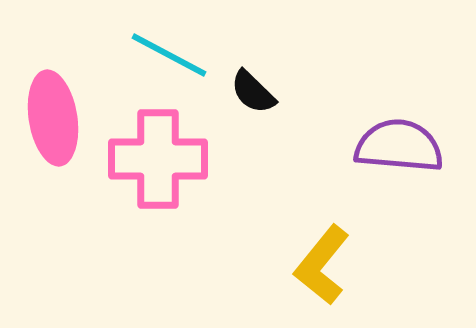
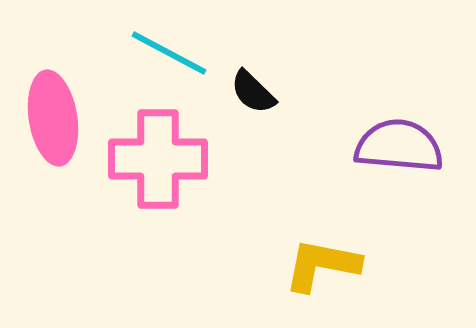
cyan line: moved 2 px up
yellow L-shape: rotated 62 degrees clockwise
